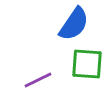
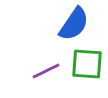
purple line: moved 8 px right, 9 px up
